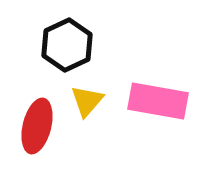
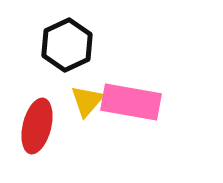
pink rectangle: moved 27 px left, 1 px down
